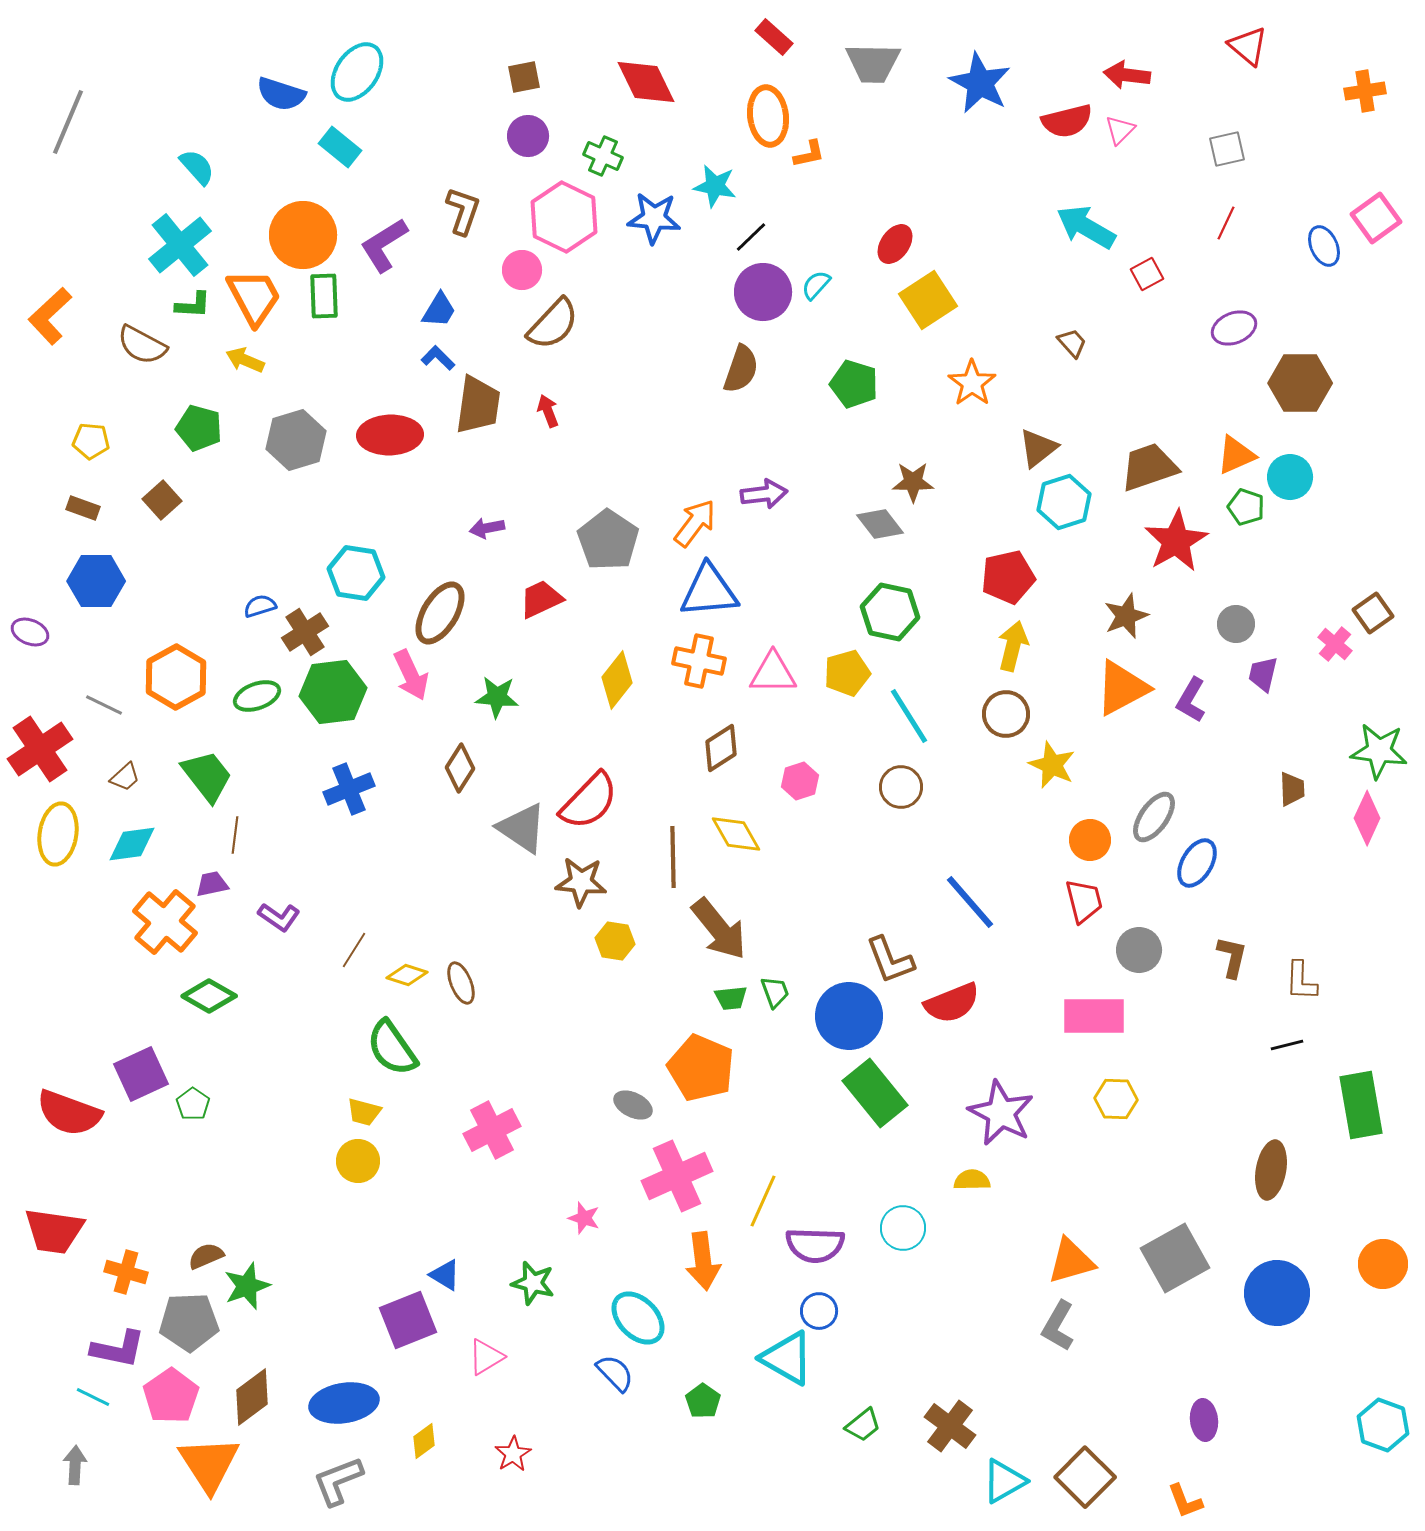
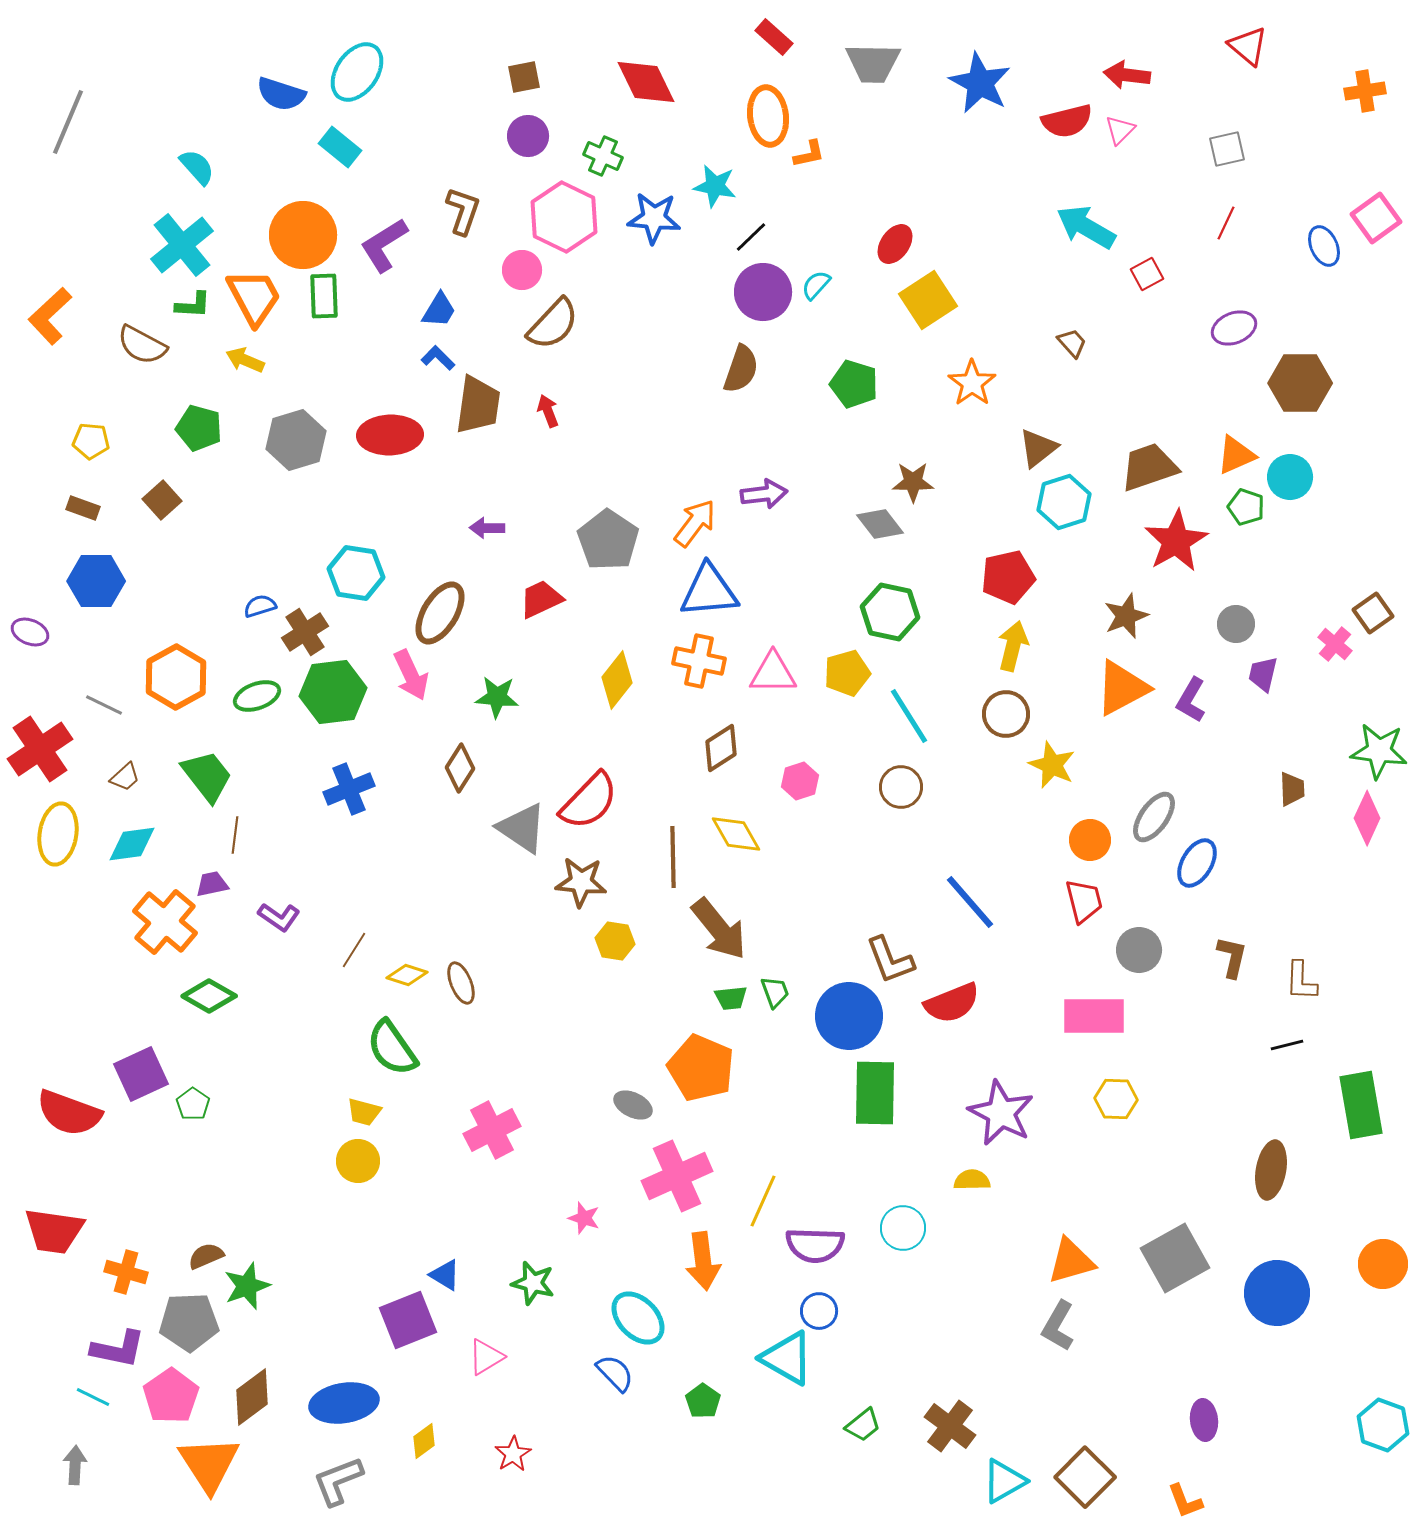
cyan cross at (180, 245): moved 2 px right
purple arrow at (487, 528): rotated 12 degrees clockwise
green rectangle at (875, 1093): rotated 40 degrees clockwise
